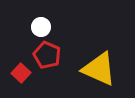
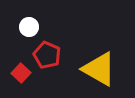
white circle: moved 12 px left
yellow triangle: rotated 6 degrees clockwise
